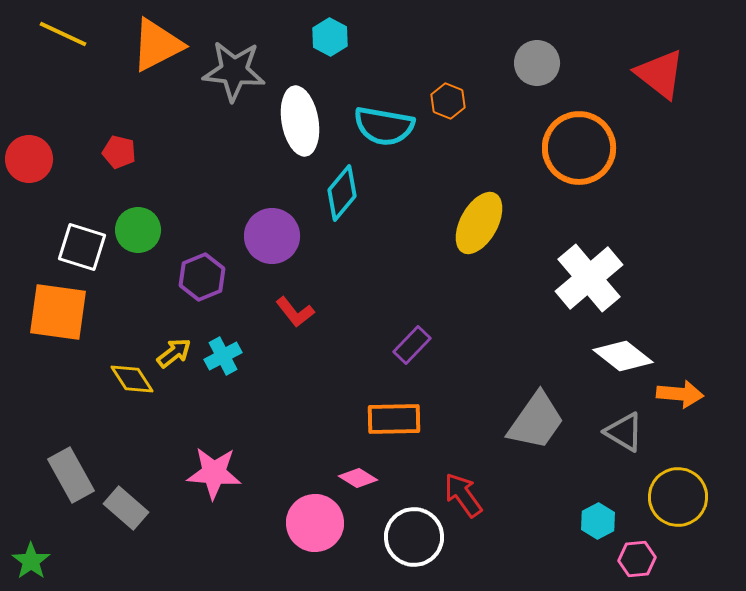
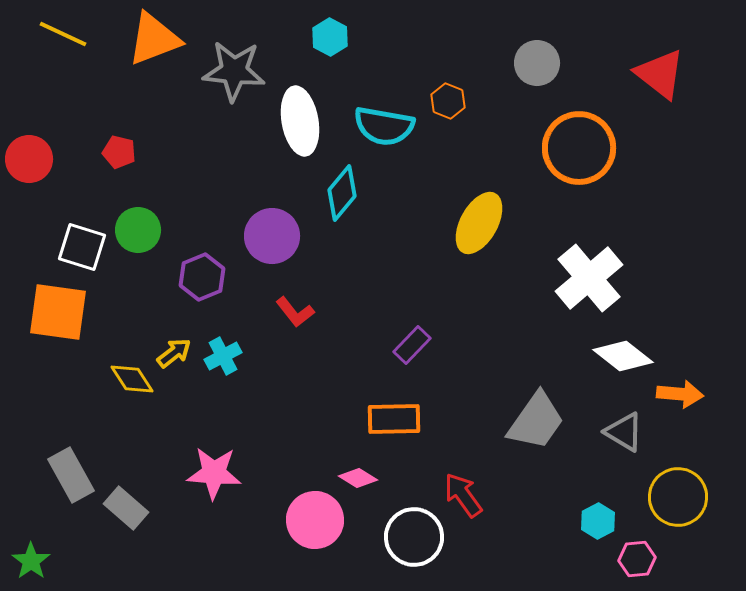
orange triangle at (157, 45): moved 3 px left, 6 px up; rotated 6 degrees clockwise
pink circle at (315, 523): moved 3 px up
